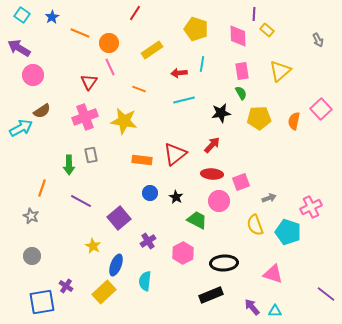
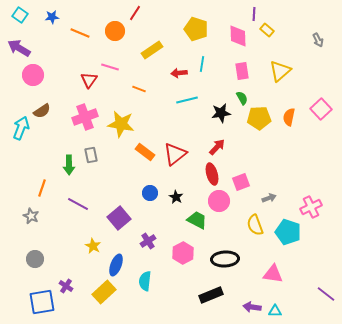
cyan square at (22, 15): moved 2 px left
blue star at (52, 17): rotated 24 degrees clockwise
orange circle at (109, 43): moved 6 px right, 12 px up
pink line at (110, 67): rotated 48 degrees counterclockwise
red triangle at (89, 82): moved 2 px up
green semicircle at (241, 93): moved 1 px right, 5 px down
cyan line at (184, 100): moved 3 px right
yellow star at (124, 121): moved 3 px left, 3 px down
orange semicircle at (294, 121): moved 5 px left, 4 px up
cyan arrow at (21, 128): rotated 40 degrees counterclockwise
red arrow at (212, 145): moved 5 px right, 2 px down
orange rectangle at (142, 160): moved 3 px right, 8 px up; rotated 30 degrees clockwise
red ellipse at (212, 174): rotated 70 degrees clockwise
purple line at (81, 201): moved 3 px left, 3 px down
gray circle at (32, 256): moved 3 px right, 3 px down
black ellipse at (224, 263): moved 1 px right, 4 px up
pink triangle at (273, 274): rotated 10 degrees counterclockwise
purple arrow at (252, 307): rotated 42 degrees counterclockwise
